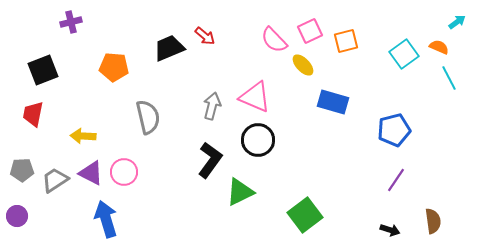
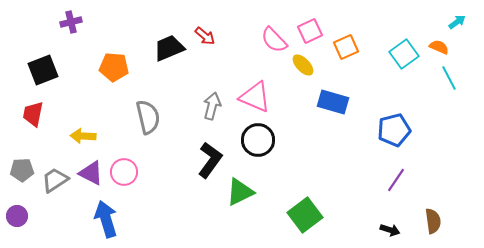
orange square: moved 6 px down; rotated 10 degrees counterclockwise
